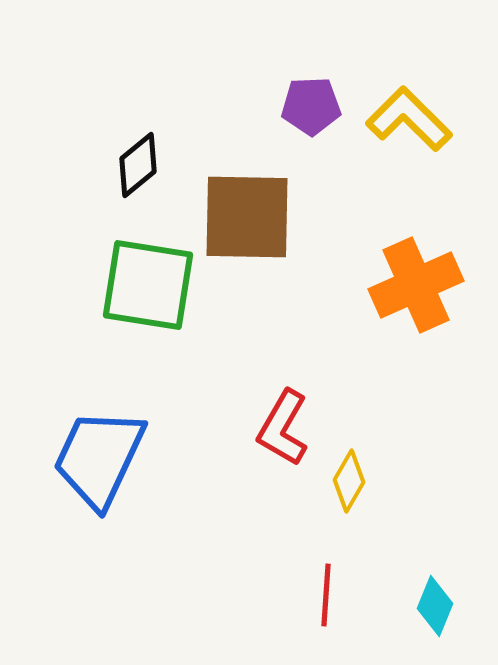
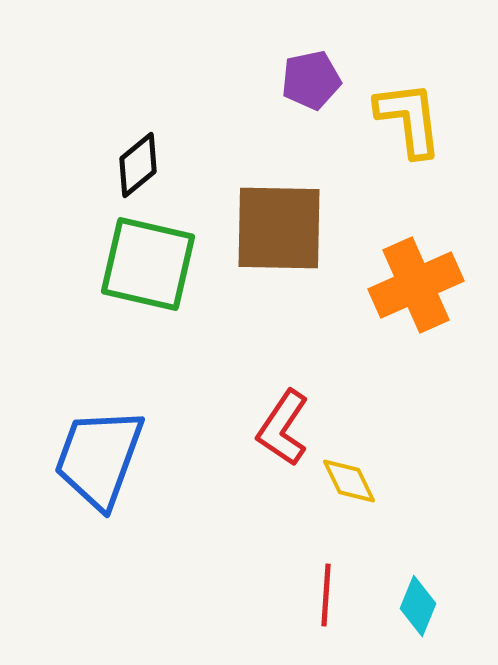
purple pentagon: moved 26 px up; rotated 10 degrees counterclockwise
yellow L-shape: rotated 38 degrees clockwise
brown square: moved 32 px right, 11 px down
green square: moved 21 px up; rotated 4 degrees clockwise
red L-shape: rotated 4 degrees clockwise
blue trapezoid: rotated 5 degrees counterclockwise
yellow diamond: rotated 56 degrees counterclockwise
cyan diamond: moved 17 px left
